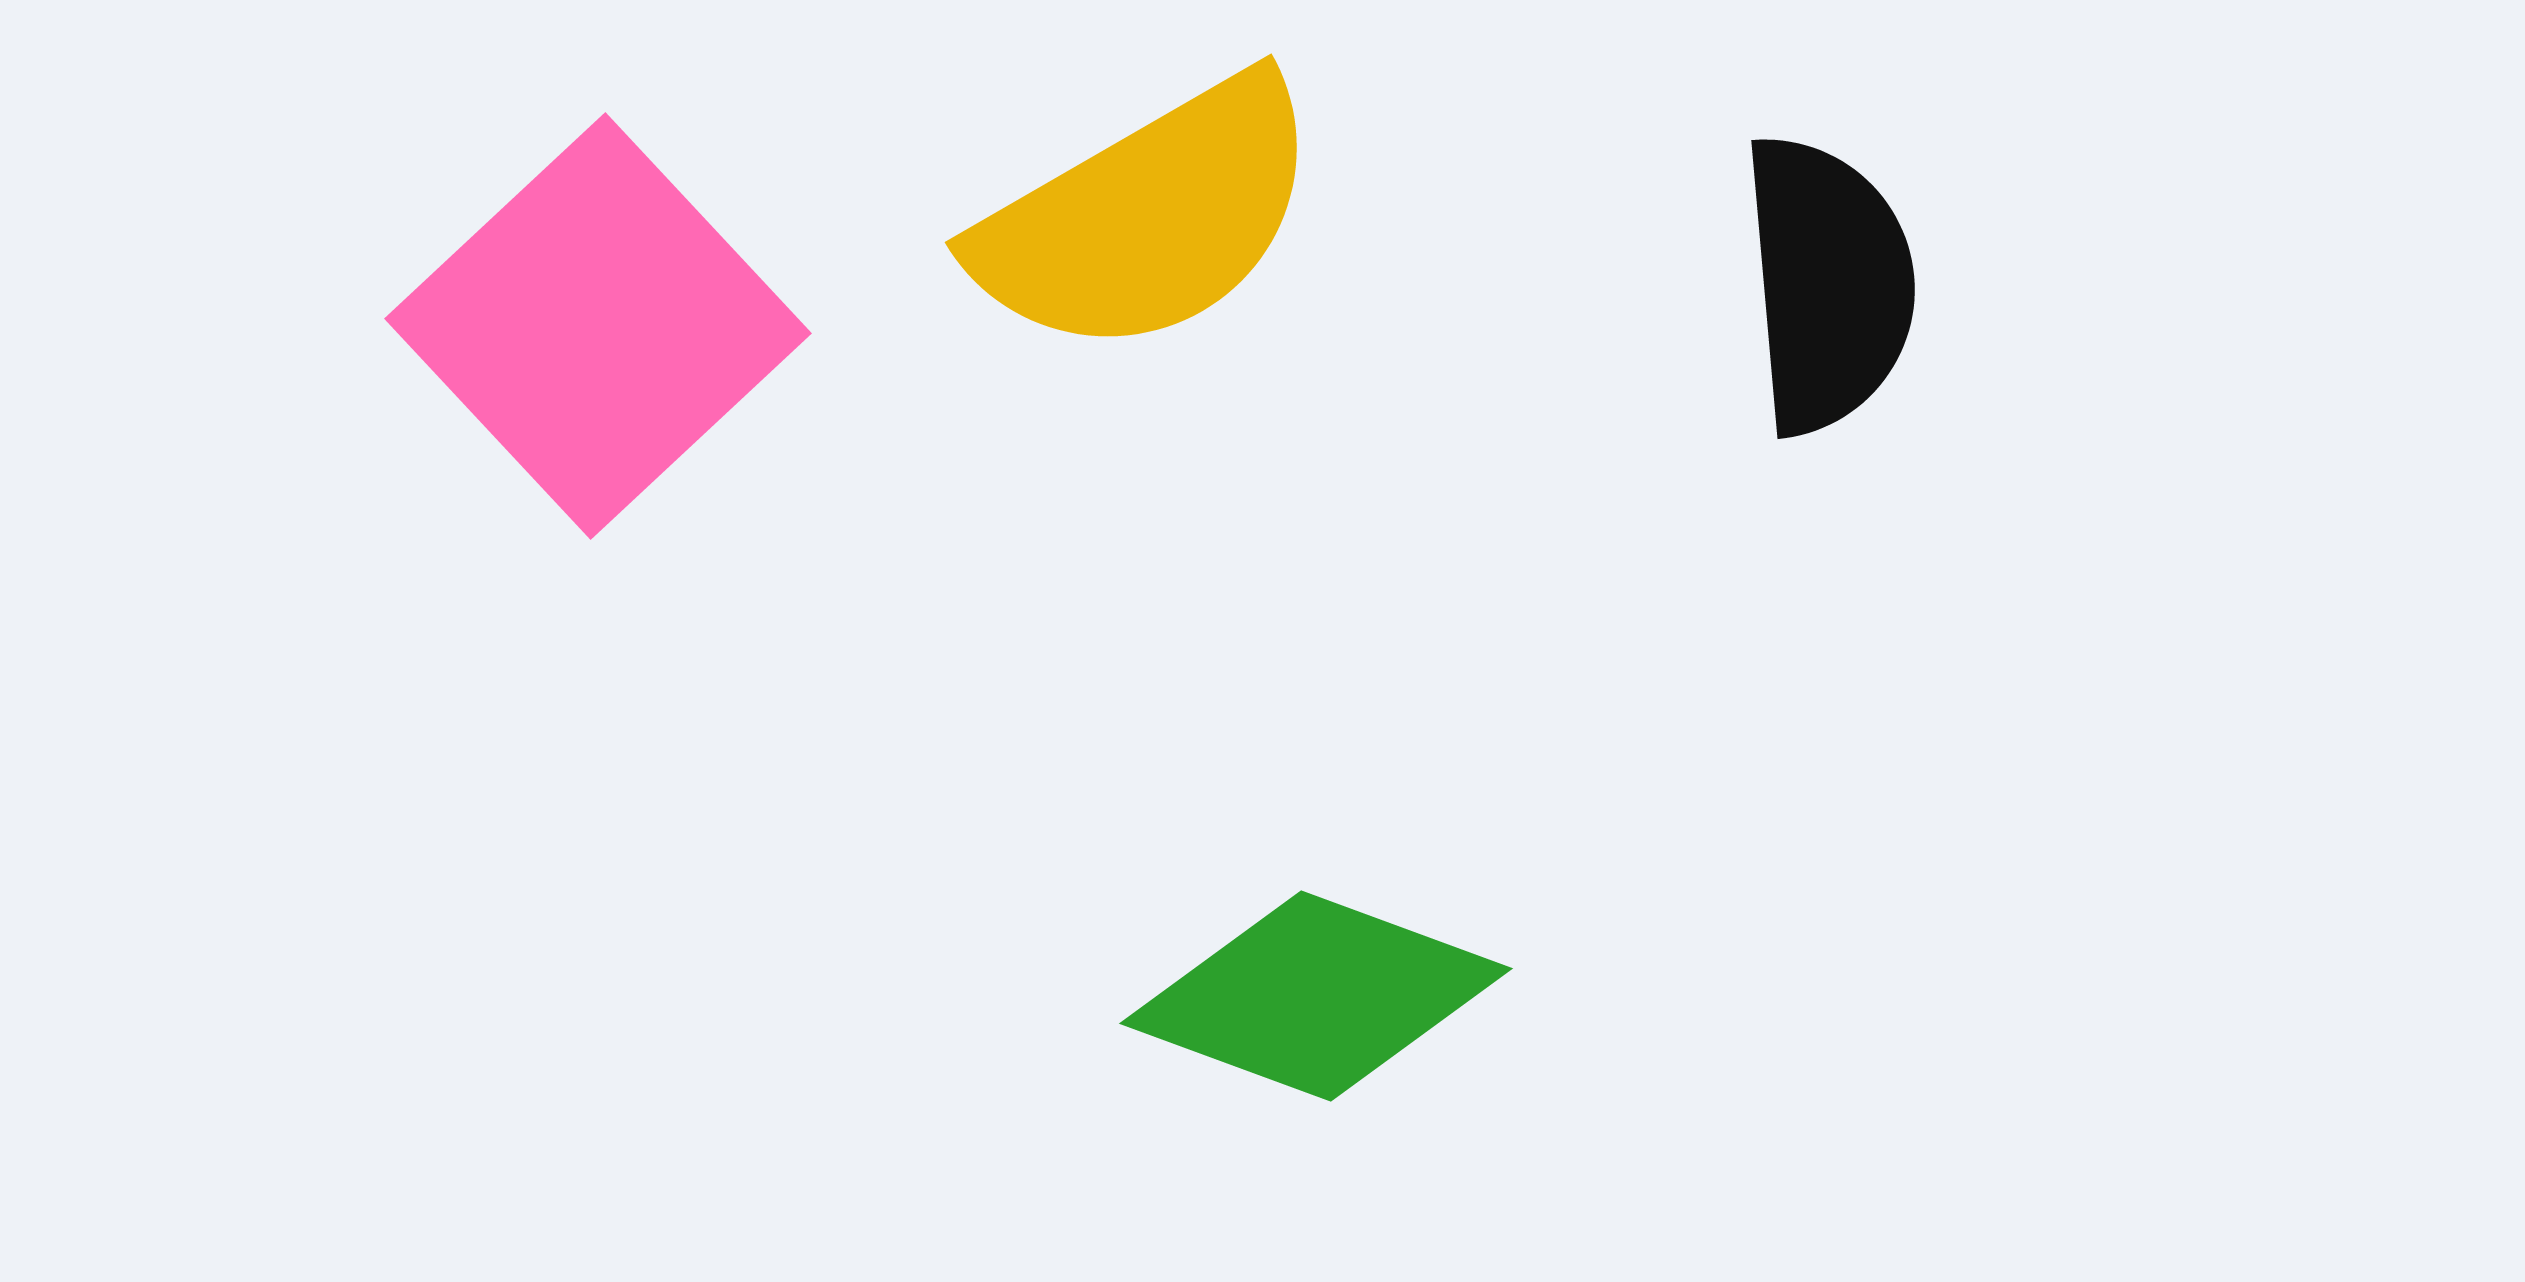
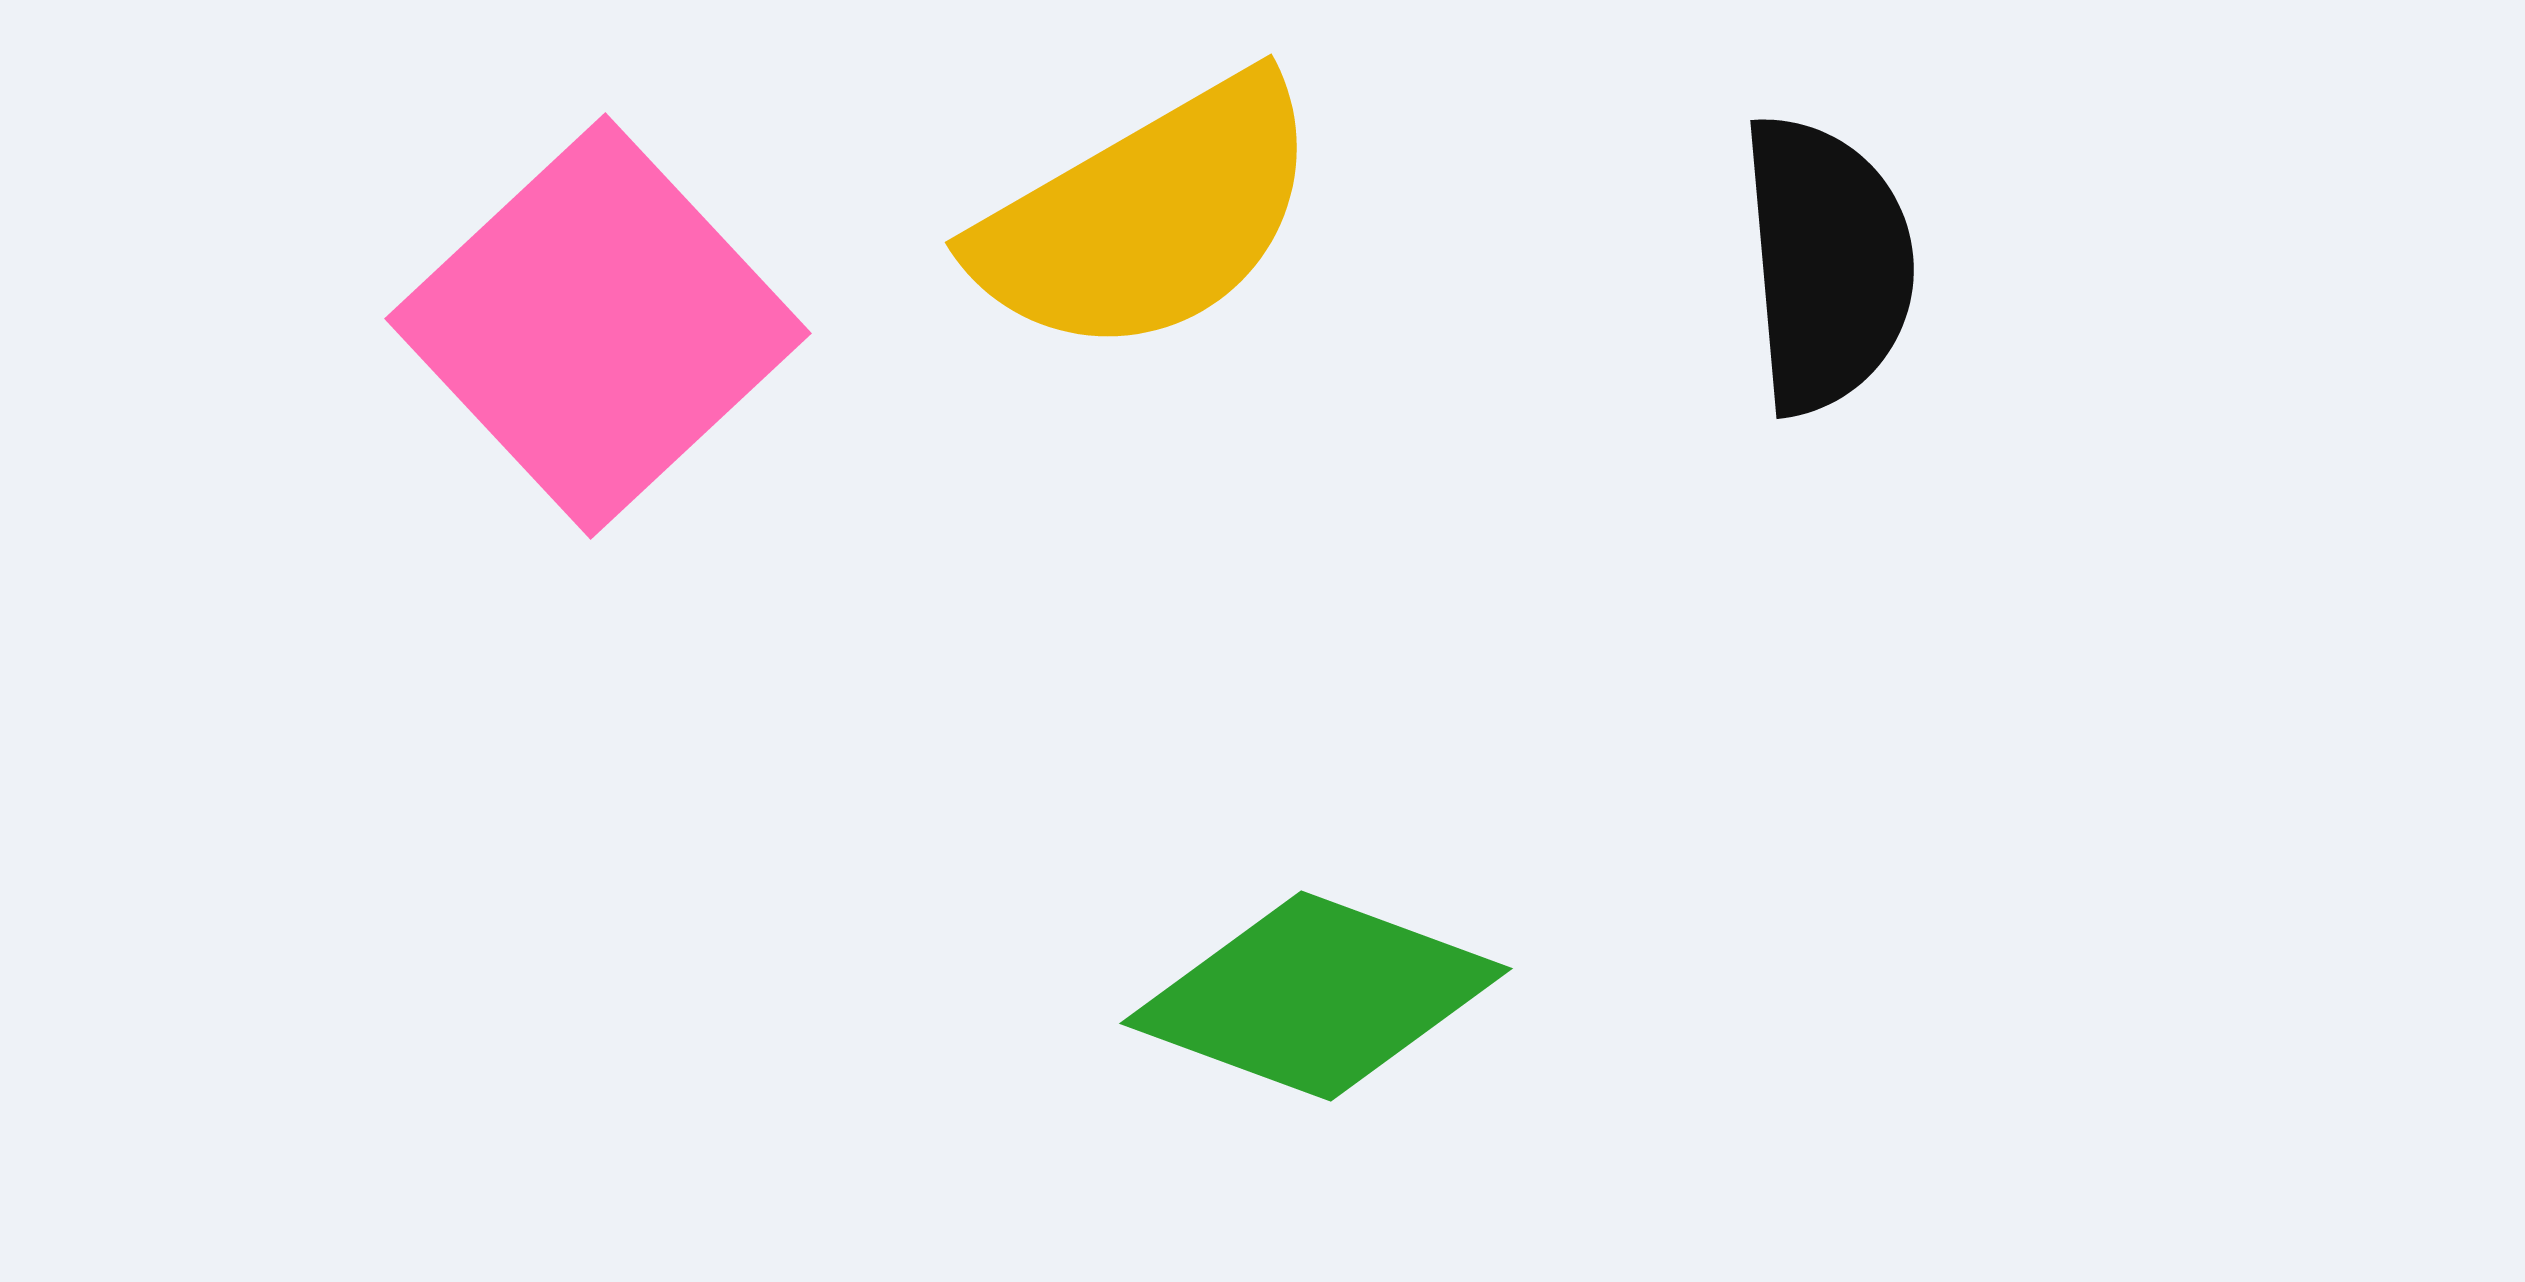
black semicircle: moved 1 px left, 20 px up
